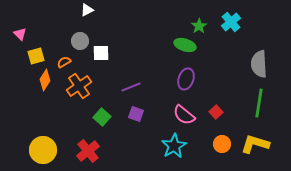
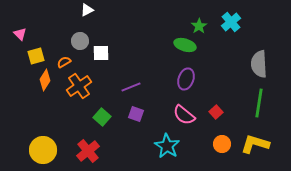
cyan star: moved 7 px left; rotated 10 degrees counterclockwise
